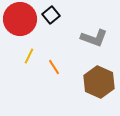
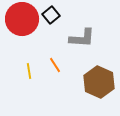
red circle: moved 2 px right
gray L-shape: moved 12 px left; rotated 16 degrees counterclockwise
yellow line: moved 15 px down; rotated 35 degrees counterclockwise
orange line: moved 1 px right, 2 px up
